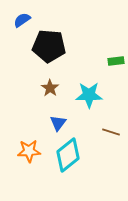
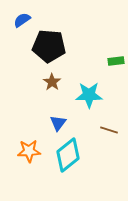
brown star: moved 2 px right, 6 px up
brown line: moved 2 px left, 2 px up
